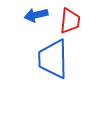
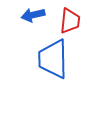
blue arrow: moved 3 px left
